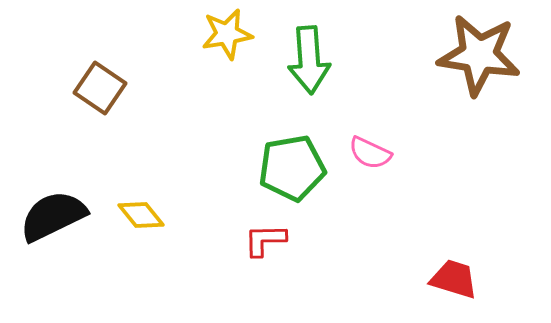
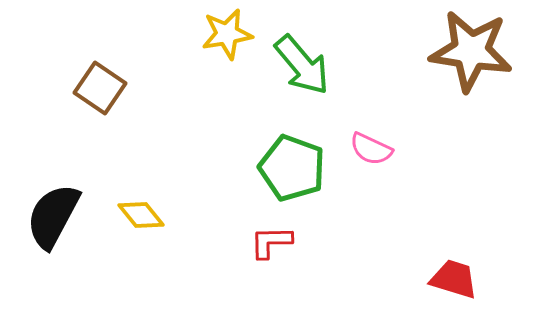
brown star: moved 8 px left, 4 px up
green arrow: moved 7 px left, 5 px down; rotated 36 degrees counterclockwise
pink semicircle: moved 1 px right, 4 px up
green pentagon: rotated 30 degrees clockwise
black semicircle: rotated 36 degrees counterclockwise
red L-shape: moved 6 px right, 2 px down
